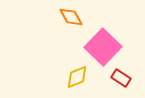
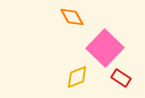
orange diamond: moved 1 px right
pink square: moved 2 px right, 1 px down
